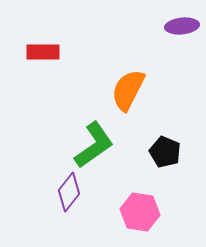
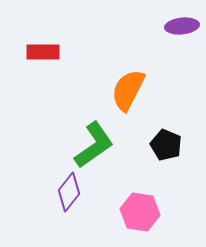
black pentagon: moved 1 px right, 7 px up
